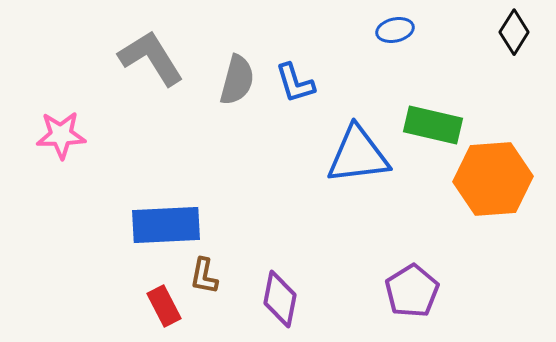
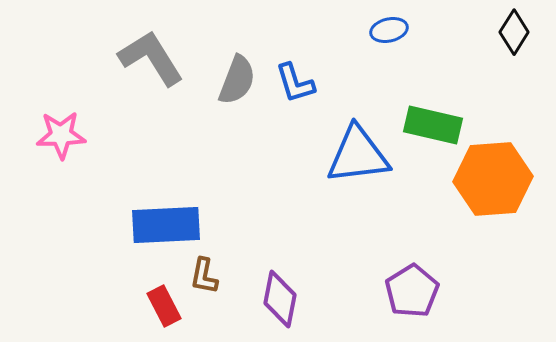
blue ellipse: moved 6 px left
gray semicircle: rotated 6 degrees clockwise
